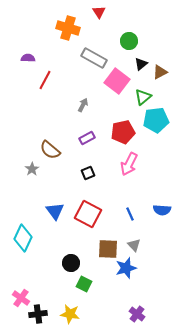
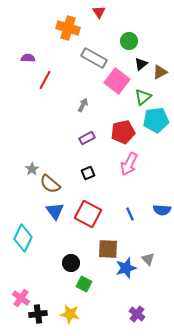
brown semicircle: moved 34 px down
gray triangle: moved 14 px right, 14 px down
